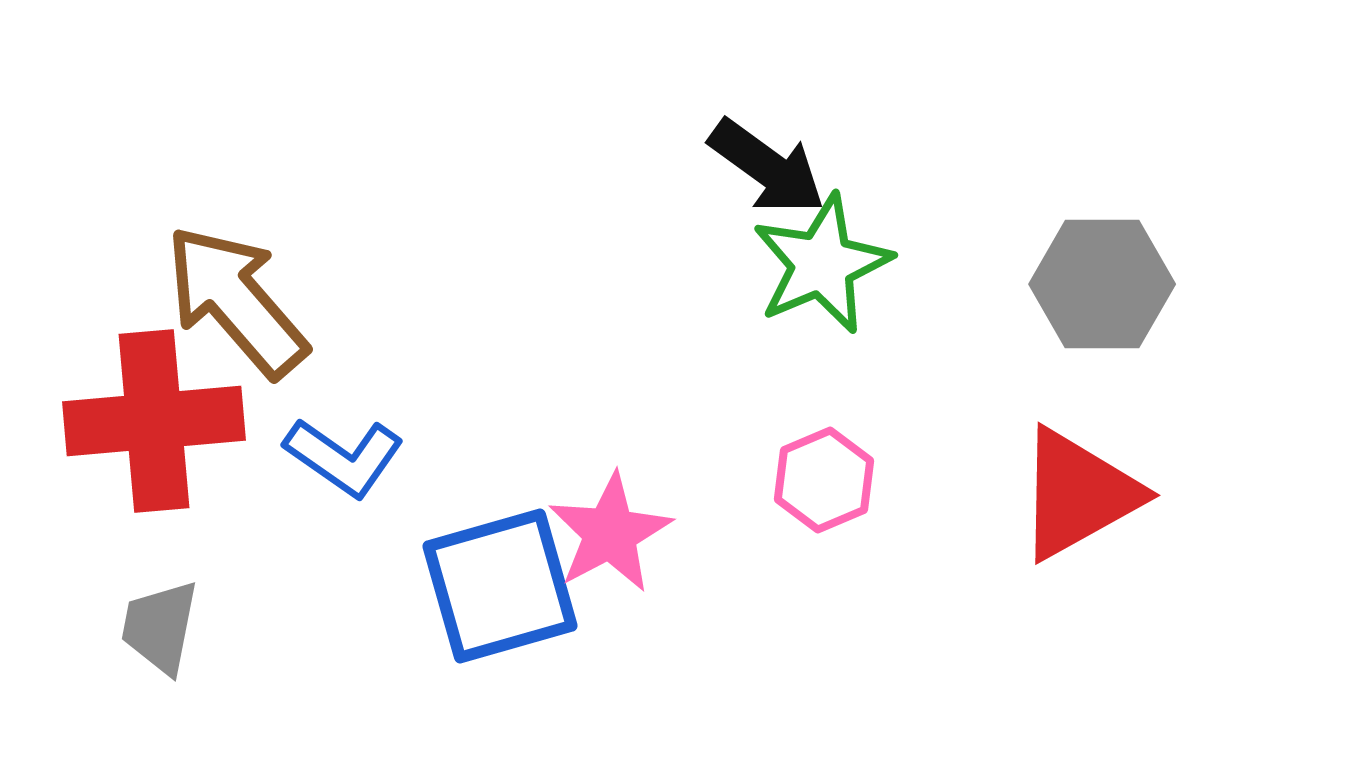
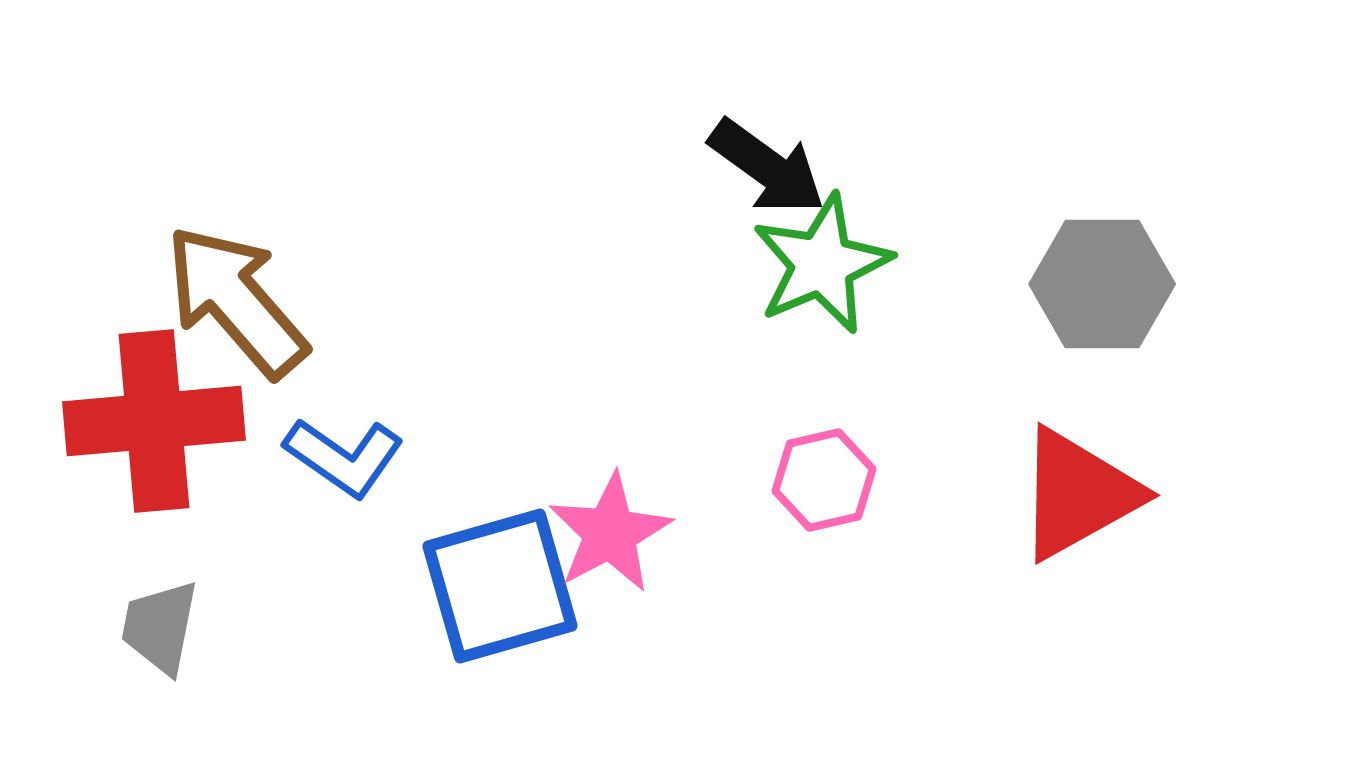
pink hexagon: rotated 10 degrees clockwise
